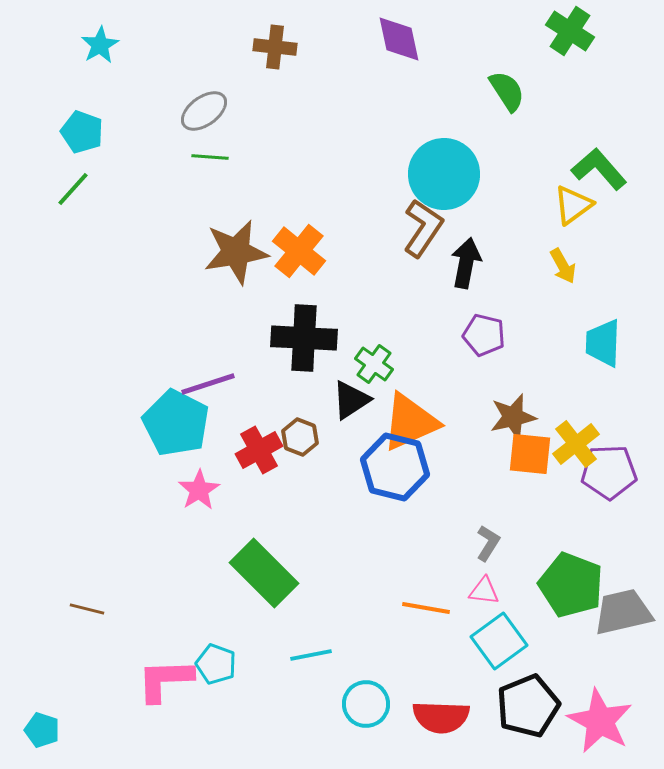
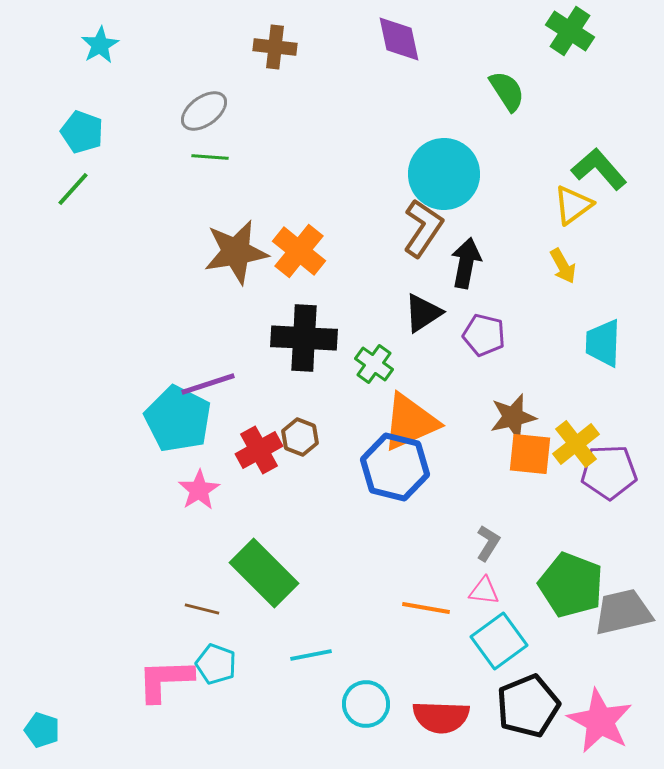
black triangle at (351, 400): moved 72 px right, 87 px up
cyan pentagon at (176, 423): moved 2 px right, 4 px up
brown line at (87, 609): moved 115 px right
